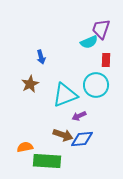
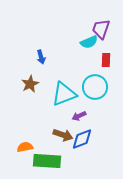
cyan circle: moved 1 px left, 2 px down
cyan triangle: moved 1 px left, 1 px up
blue diamond: rotated 15 degrees counterclockwise
